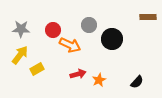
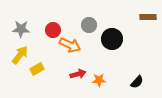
orange star: rotated 24 degrees clockwise
